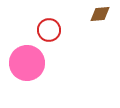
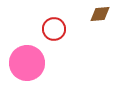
red circle: moved 5 px right, 1 px up
